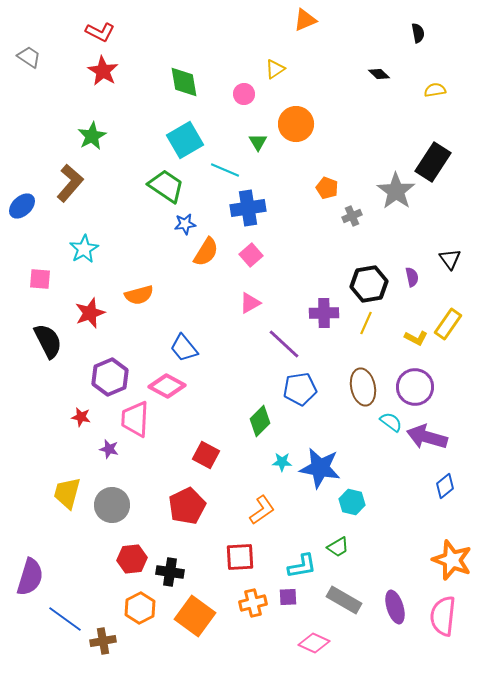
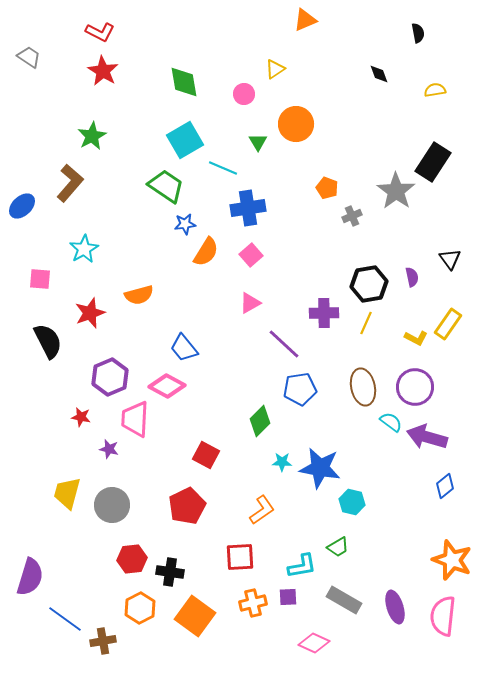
black diamond at (379, 74): rotated 25 degrees clockwise
cyan line at (225, 170): moved 2 px left, 2 px up
